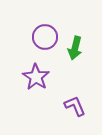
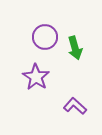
green arrow: rotated 30 degrees counterclockwise
purple L-shape: rotated 25 degrees counterclockwise
